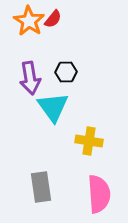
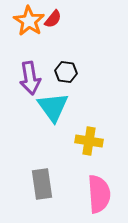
black hexagon: rotated 10 degrees clockwise
gray rectangle: moved 1 px right, 3 px up
